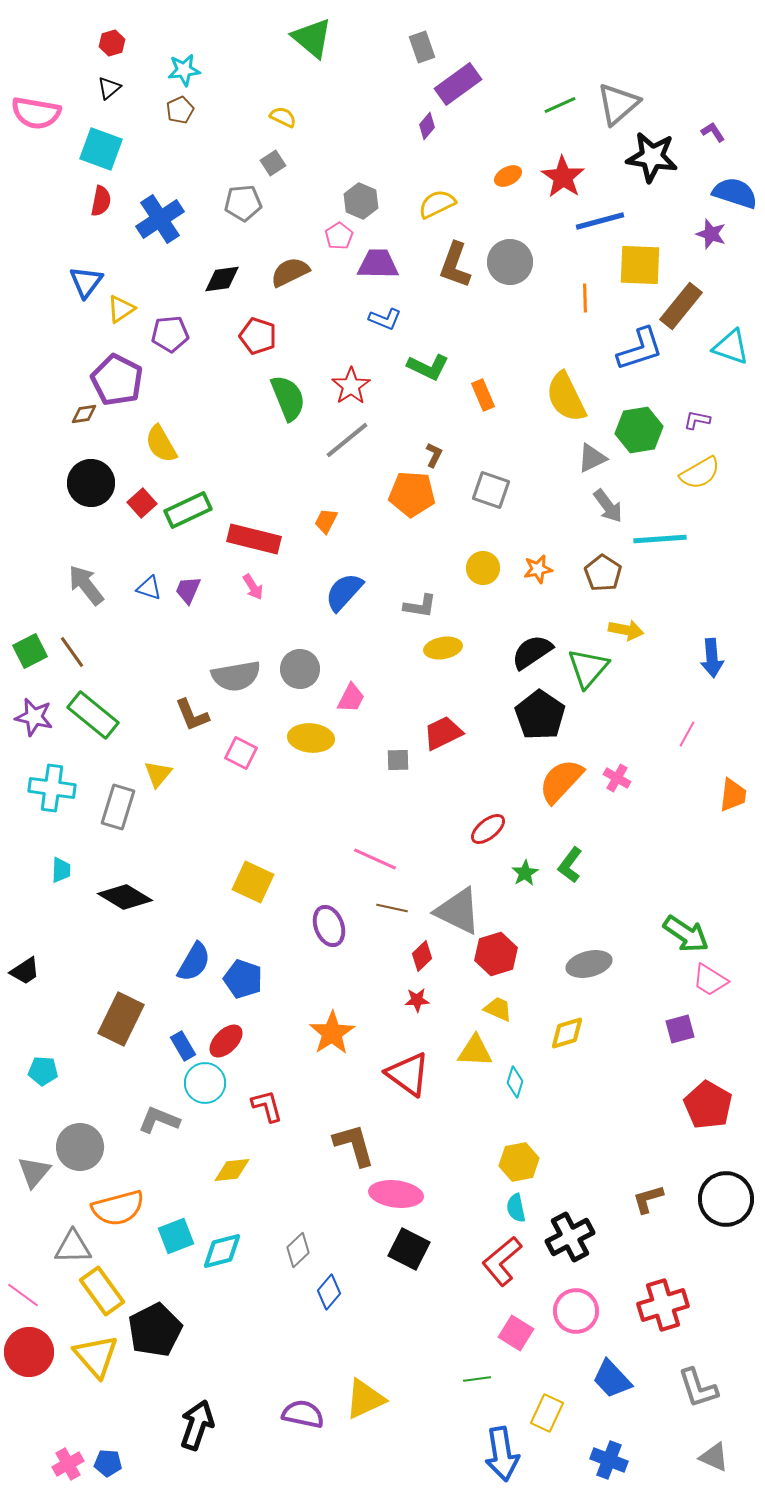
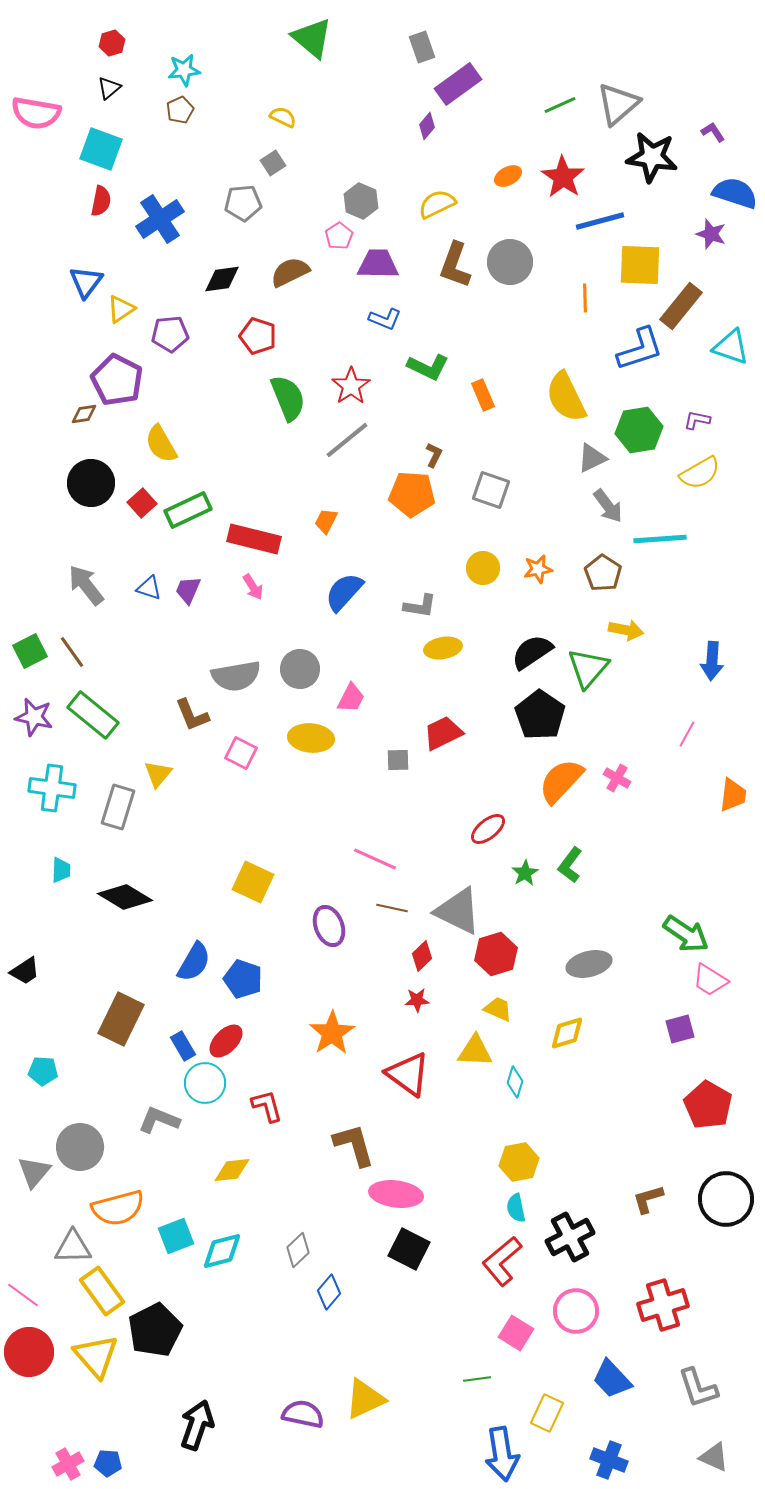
blue arrow at (712, 658): moved 3 px down; rotated 9 degrees clockwise
